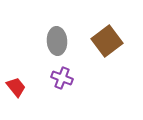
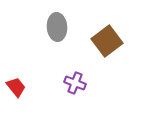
gray ellipse: moved 14 px up
purple cross: moved 13 px right, 5 px down
